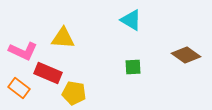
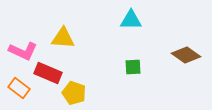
cyan triangle: rotated 30 degrees counterclockwise
yellow pentagon: rotated 10 degrees clockwise
